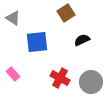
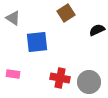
black semicircle: moved 15 px right, 10 px up
pink rectangle: rotated 40 degrees counterclockwise
red cross: rotated 18 degrees counterclockwise
gray circle: moved 2 px left
